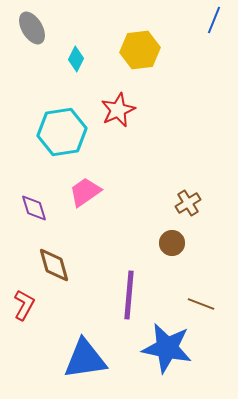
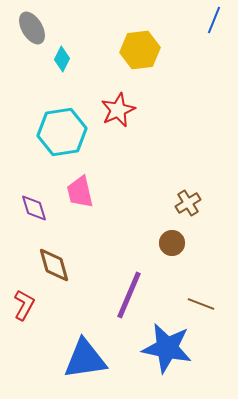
cyan diamond: moved 14 px left
pink trapezoid: moved 5 px left; rotated 68 degrees counterclockwise
purple line: rotated 18 degrees clockwise
